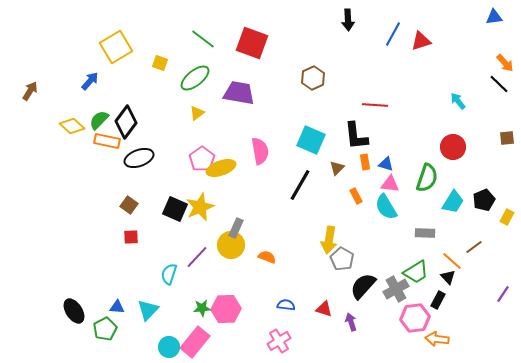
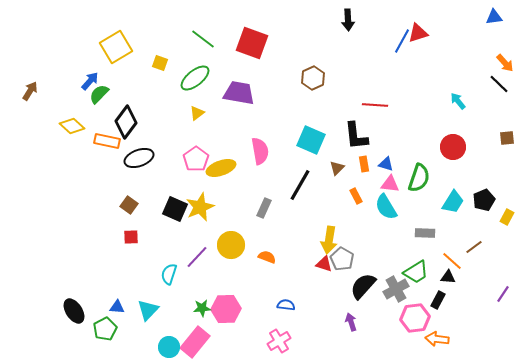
blue line at (393, 34): moved 9 px right, 7 px down
red triangle at (421, 41): moved 3 px left, 8 px up
green semicircle at (99, 120): moved 26 px up
pink pentagon at (202, 159): moved 6 px left
orange rectangle at (365, 162): moved 1 px left, 2 px down
green semicircle at (427, 178): moved 8 px left
gray rectangle at (236, 228): moved 28 px right, 20 px up
black triangle at (448, 277): rotated 42 degrees counterclockwise
red triangle at (324, 309): moved 45 px up
